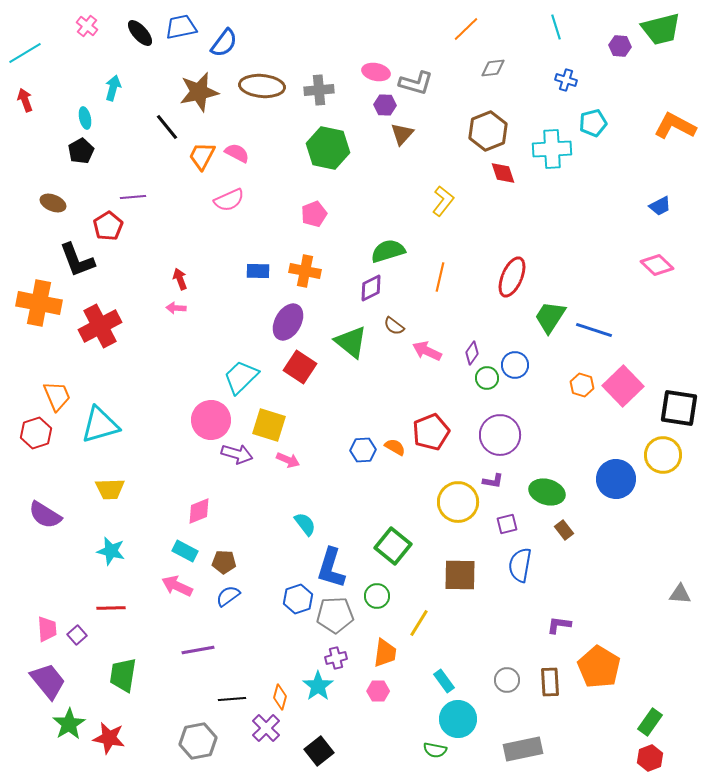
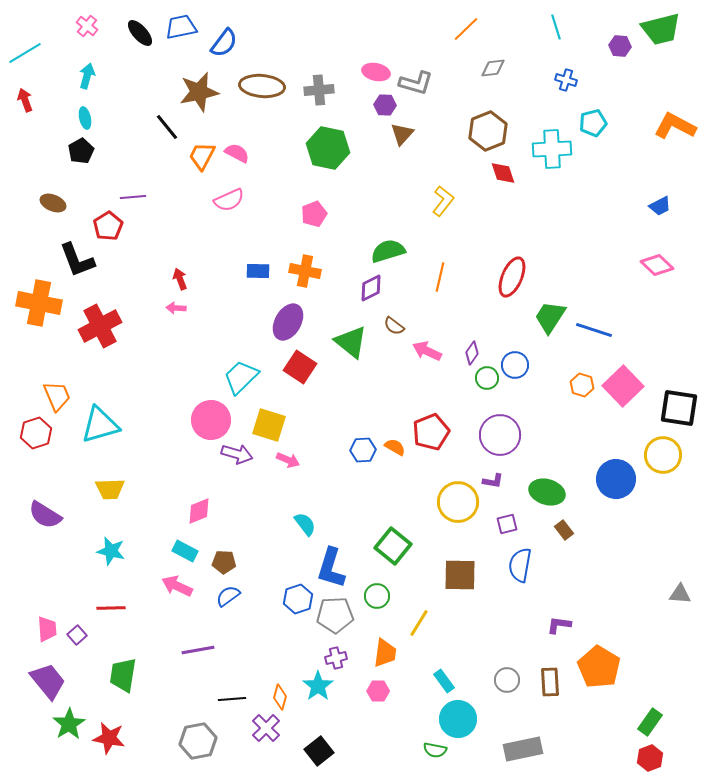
cyan arrow at (113, 88): moved 26 px left, 12 px up
